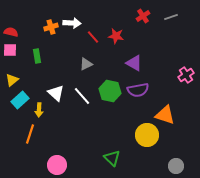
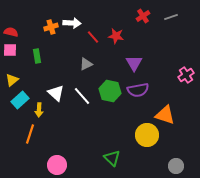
purple triangle: rotated 30 degrees clockwise
